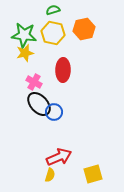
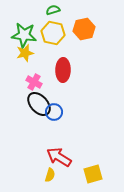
red arrow: rotated 125 degrees counterclockwise
